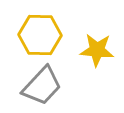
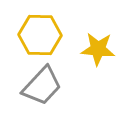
yellow star: moved 1 px right, 1 px up
